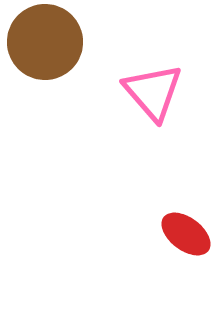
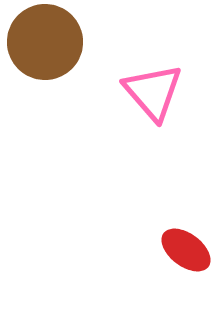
red ellipse: moved 16 px down
